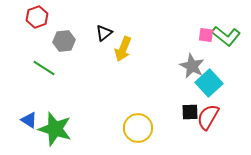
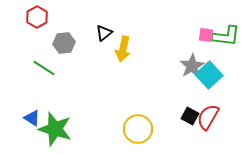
red hexagon: rotated 10 degrees counterclockwise
green L-shape: rotated 32 degrees counterclockwise
gray hexagon: moved 2 px down
yellow arrow: rotated 10 degrees counterclockwise
gray star: rotated 15 degrees clockwise
cyan square: moved 8 px up
black square: moved 4 px down; rotated 30 degrees clockwise
blue triangle: moved 3 px right, 2 px up
yellow circle: moved 1 px down
